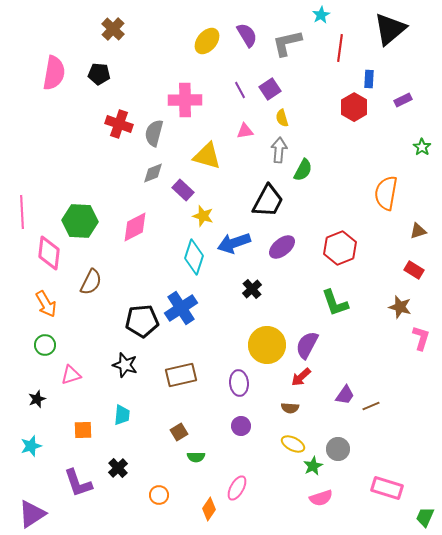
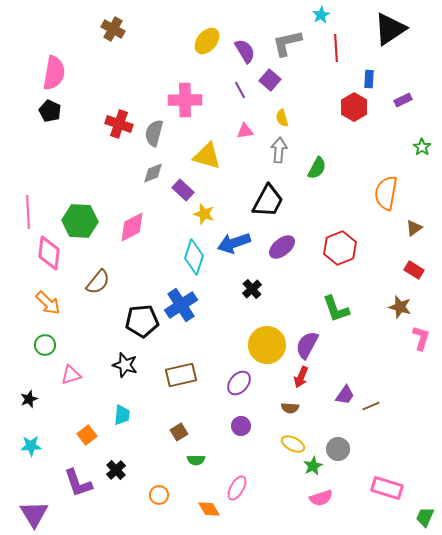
brown cross at (113, 29): rotated 15 degrees counterclockwise
black triangle at (390, 29): rotated 6 degrees clockwise
purple semicircle at (247, 35): moved 2 px left, 16 px down
red line at (340, 48): moved 4 px left; rotated 12 degrees counterclockwise
black pentagon at (99, 74): moved 49 px left, 37 px down; rotated 20 degrees clockwise
purple square at (270, 89): moved 9 px up; rotated 15 degrees counterclockwise
green semicircle at (303, 170): moved 14 px right, 2 px up
pink line at (22, 212): moved 6 px right
yellow star at (203, 216): moved 1 px right, 2 px up
pink diamond at (135, 227): moved 3 px left
brown triangle at (418, 231): moved 4 px left, 3 px up; rotated 18 degrees counterclockwise
brown semicircle at (91, 282): moved 7 px right; rotated 12 degrees clockwise
green L-shape at (335, 303): moved 1 px right, 6 px down
orange arrow at (46, 304): moved 2 px right, 1 px up; rotated 16 degrees counterclockwise
blue cross at (181, 308): moved 3 px up
red arrow at (301, 377): rotated 25 degrees counterclockwise
purple ellipse at (239, 383): rotated 45 degrees clockwise
black star at (37, 399): moved 8 px left
orange square at (83, 430): moved 4 px right, 5 px down; rotated 36 degrees counterclockwise
cyan star at (31, 446): rotated 15 degrees clockwise
green semicircle at (196, 457): moved 3 px down
black cross at (118, 468): moved 2 px left, 2 px down
orange diamond at (209, 509): rotated 65 degrees counterclockwise
purple triangle at (32, 514): moved 2 px right; rotated 28 degrees counterclockwise
